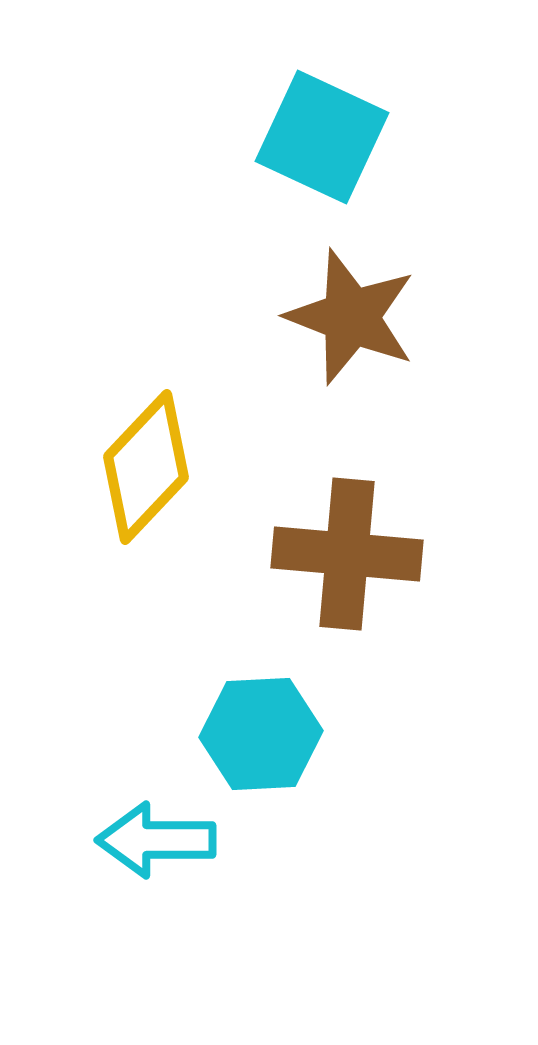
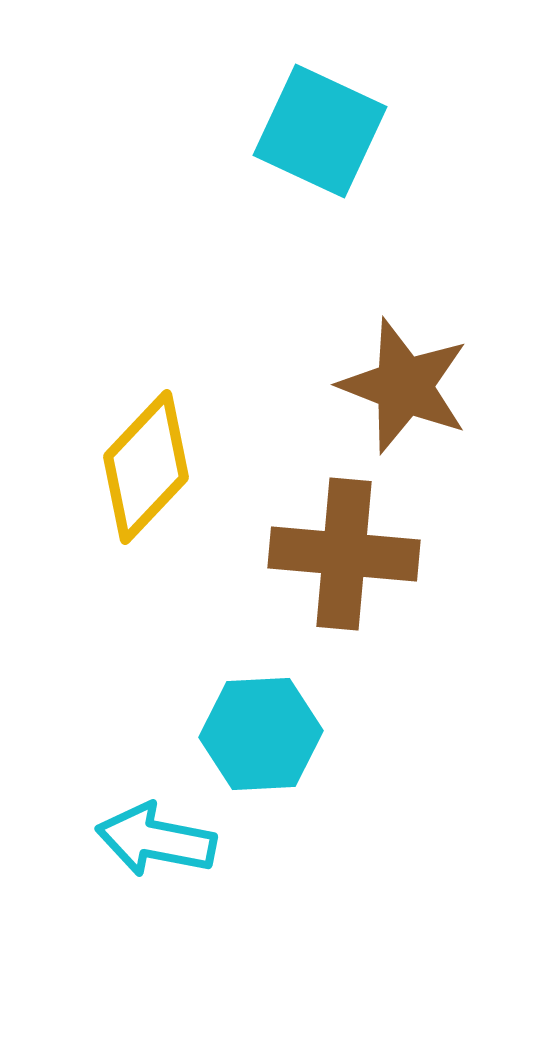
cyan square: moved 2 px left, 6 px up
brown star: moved 53 px right, 69 px down
brown cross: moved 3 px left
cyan arrow: rotated 11 degrees clockwise
